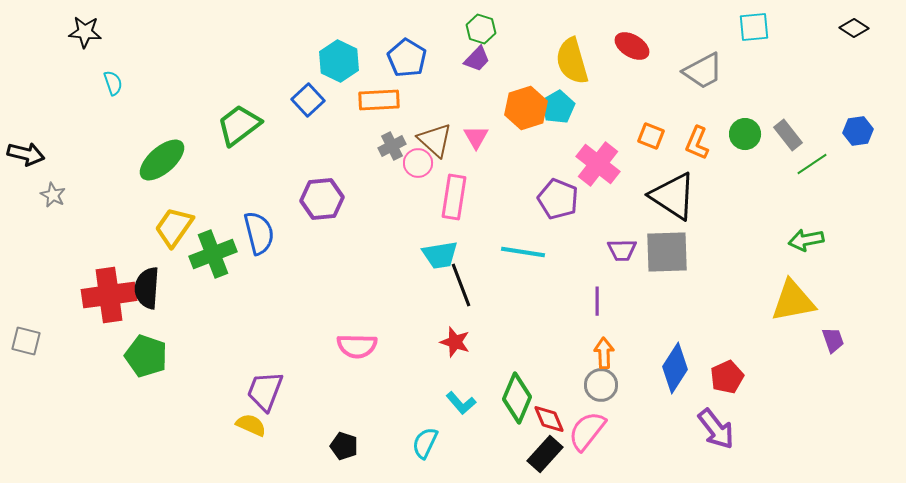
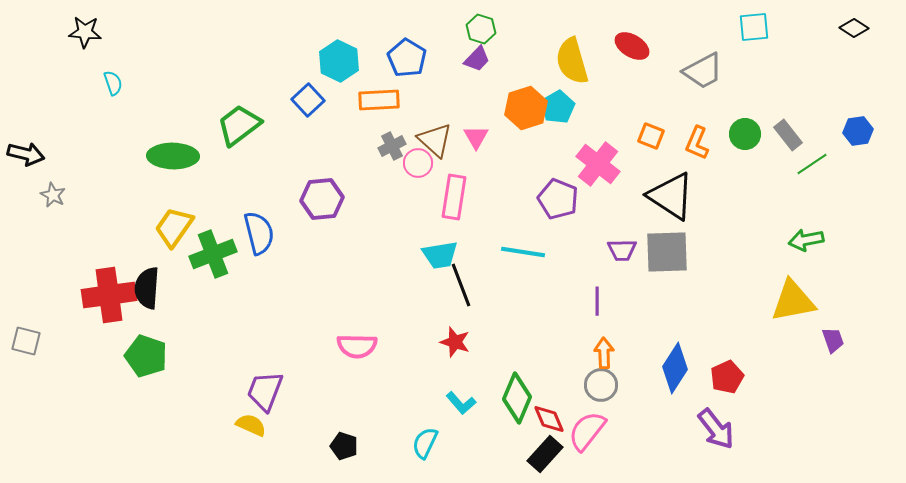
green ellipse at (162, 160): moved 11 px right, 4 px up; rotated 42 degrees clockwise
black triangle at (673, 196): moved 2 px left
